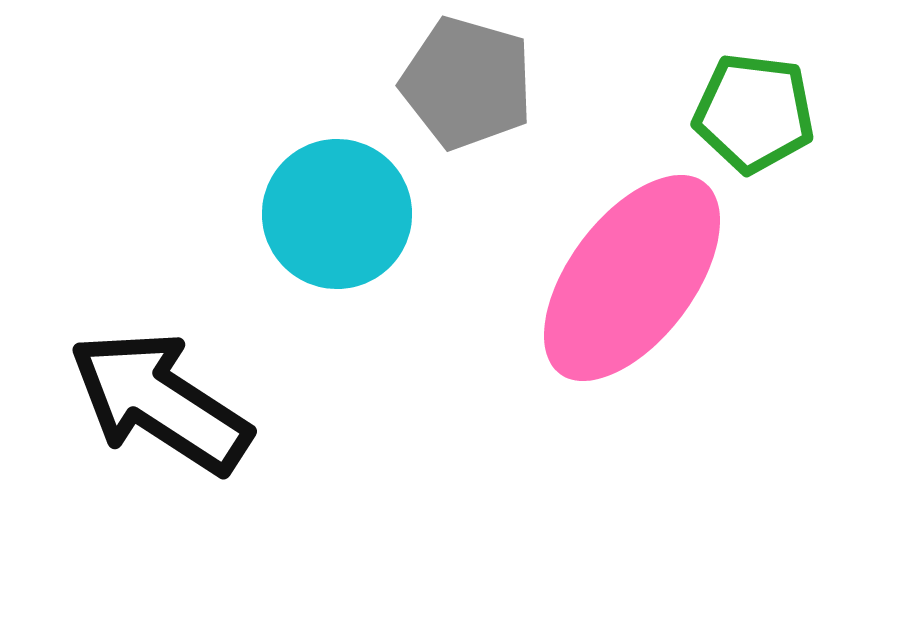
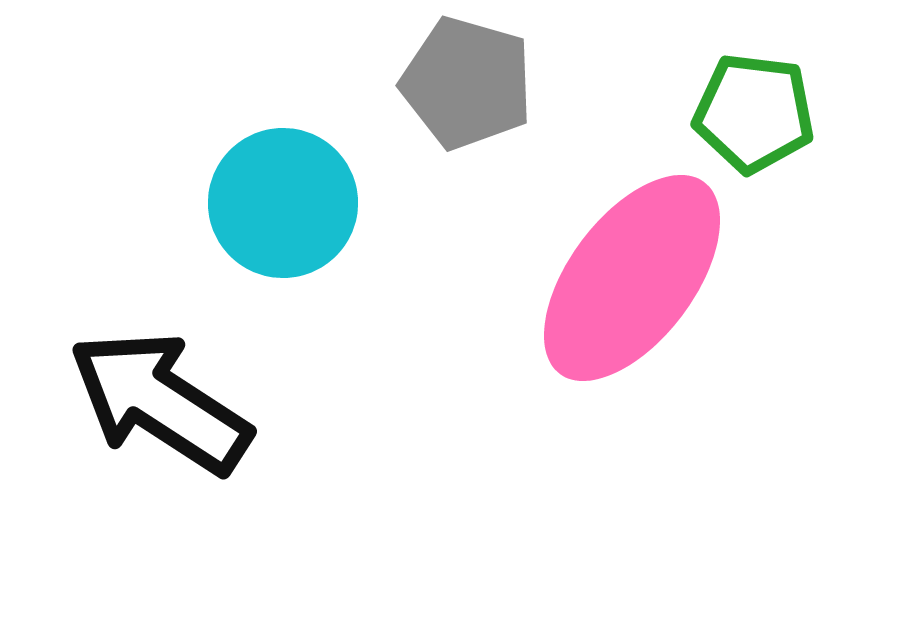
cyan circle: moved 54 px left, 11 px up
